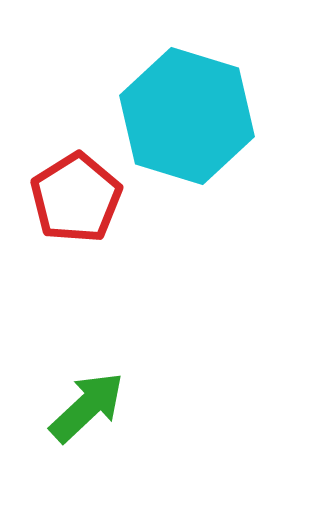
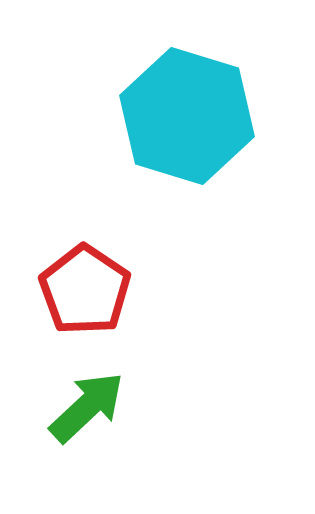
red pentagon: moved 9 px right, 92 px down; rotated 6 degrees counterclockwise
